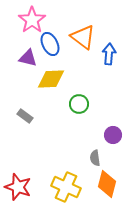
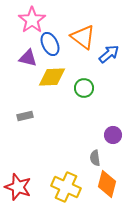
blue arrow: rotated 45 degrees clockwise
yellow diamond: moved 1 px right, 2 px up
green circle: moved 5 px right, 16 px up
gray rectangle: rotated 49 degrees counterclockwise
